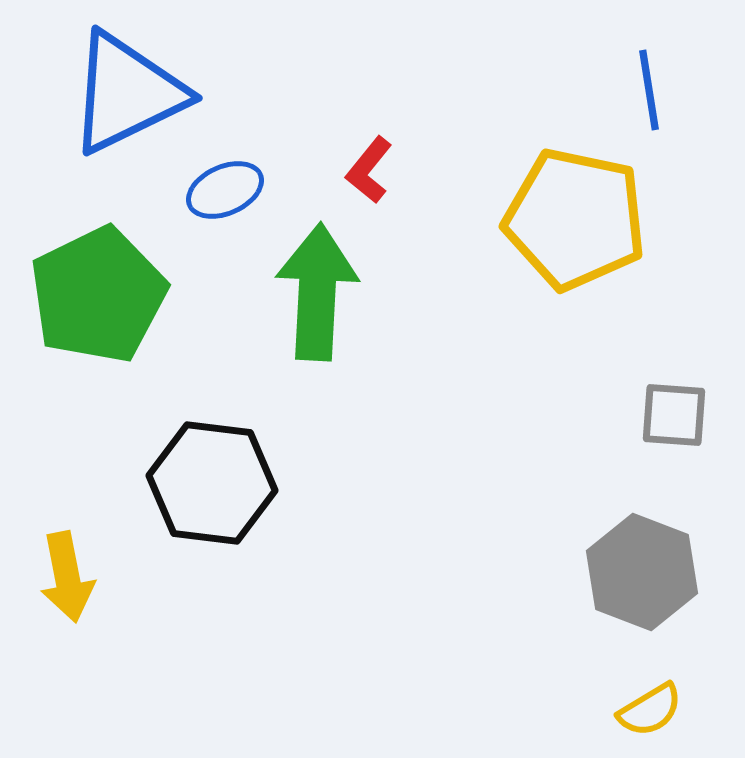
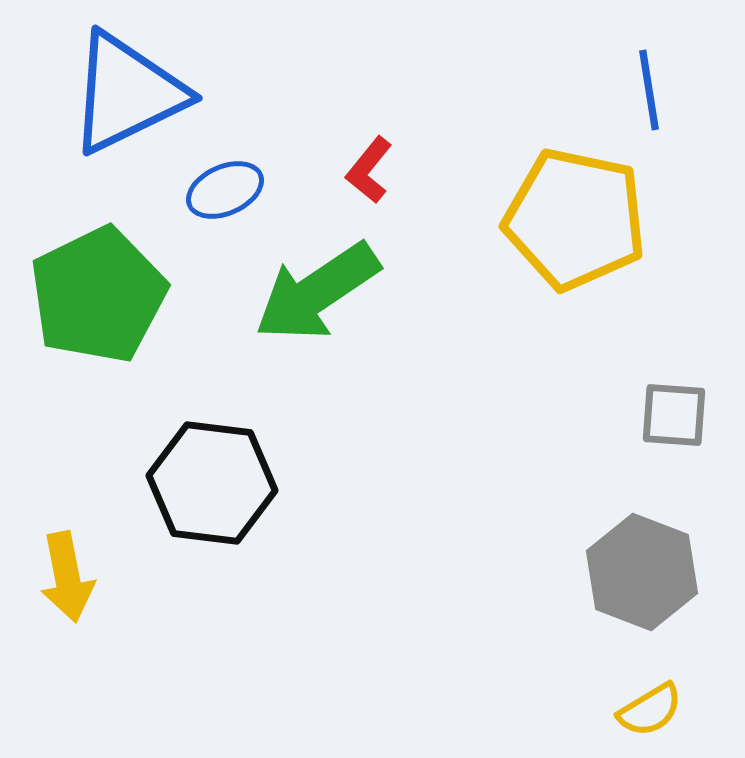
green arrow: rotated 127 degrees counterclockwise
